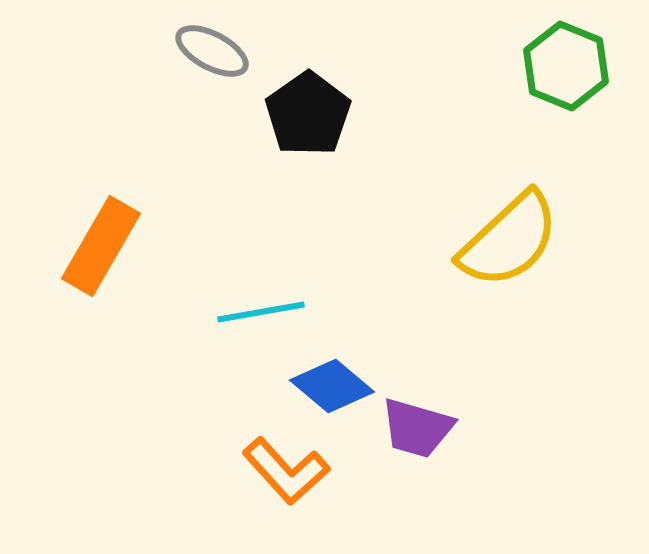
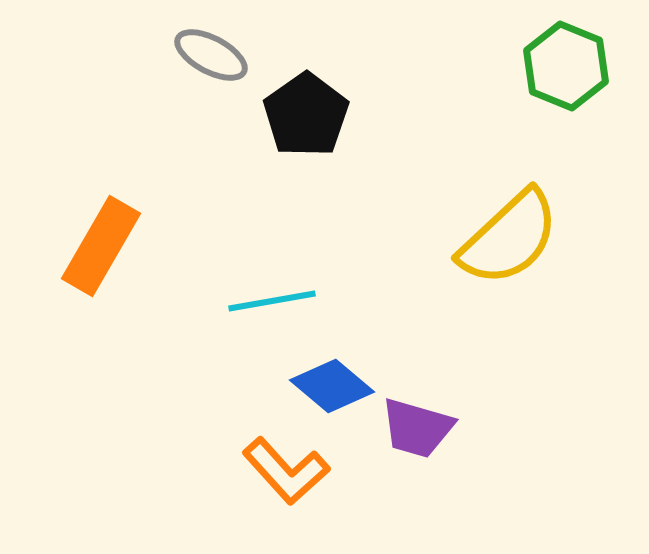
gray ellipse: moved 1 px left, 4 px down
black pentagon: moved 2 px left, 1 px down
yellow semicircle: moved 2 px up
cyan line: moved 11 px right, 11 px up
